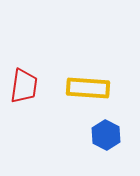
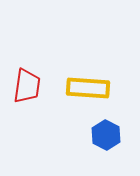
red trapezoid: moved 3 px right
